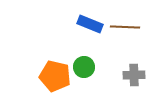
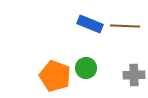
brown line: moved 1 px up
green circle: moved 2 px right, 1 px down
orange pentagon: rotated 8 degrees clockwise
